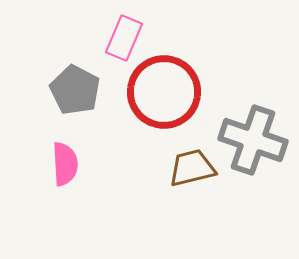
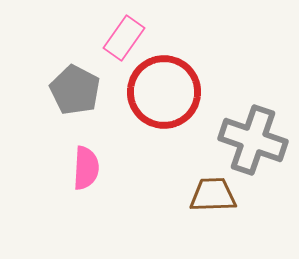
pink rectangle: rotated 12 degrees clockwise
pink semicircle: moved 21 px right, 4 px down; rotated 6 degrees clockwise
brown trapezoid: moved 21 px right, 27 px down; rotated 12 degrees clockwise
